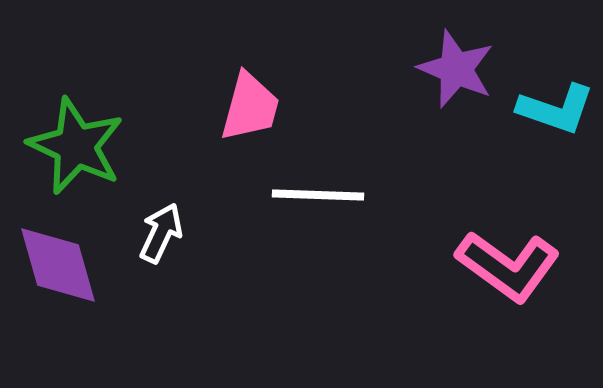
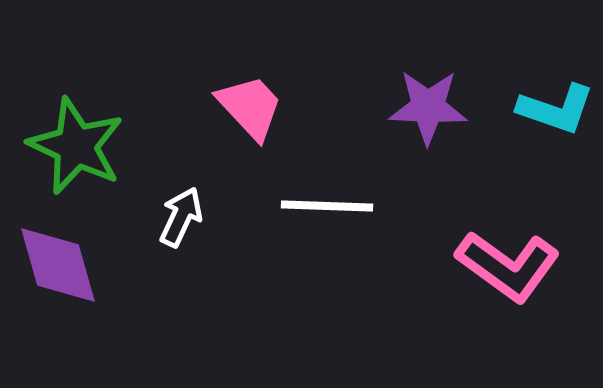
purple star: moved 28 px left, 38 px down; rotated 20 degrees counterclockwise
pink trapezoid: rotated 58 degrees counterclockwise
white line: moved 9 px right, 11 px down
white arrow: moved 20 px right, 16 px up
